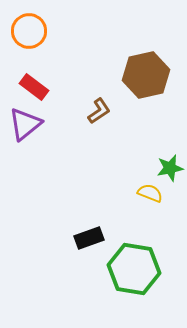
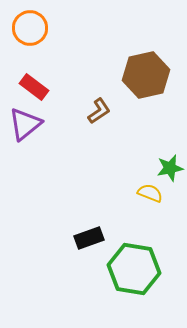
orange circle: moved 1 px right, 3 px up
